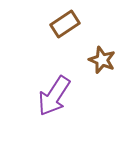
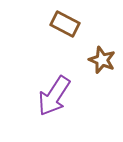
brown rectangle: rotated 60 degrees clockwise
